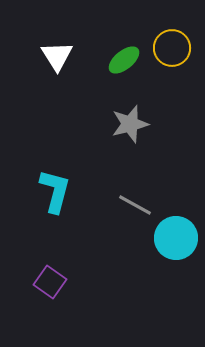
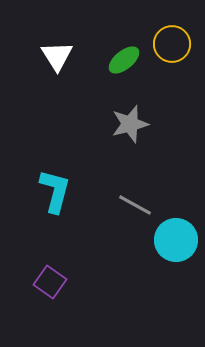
yellow circle: moved 4 px up
cyan circle: moved 2 px down
